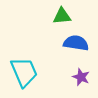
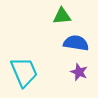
purple star: moved 2 px left, 5 px up
